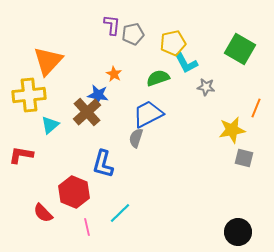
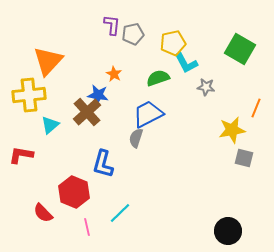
black circle: moved 10 px left, 1 px up
